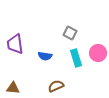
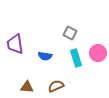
brown triangle: moved 14 px right, 1 px up
